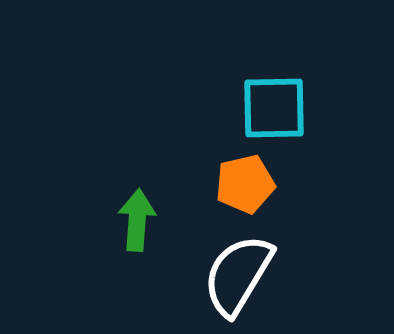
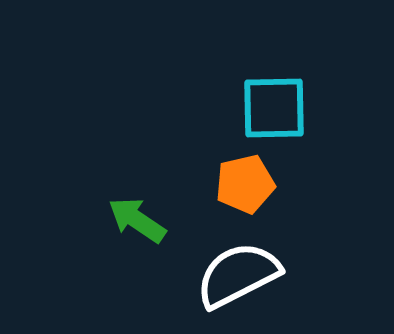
green arrow: rotated 60 degrees counterclockwise
white semicircle: rotated 32 degrees clockwise
